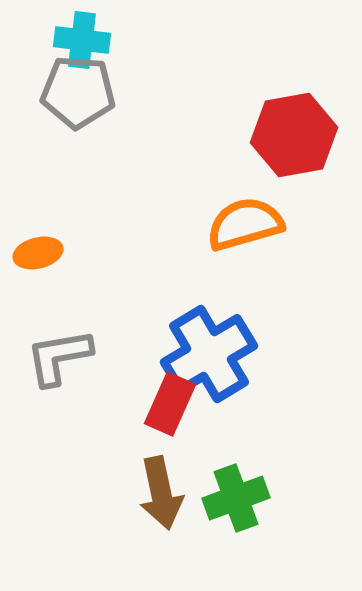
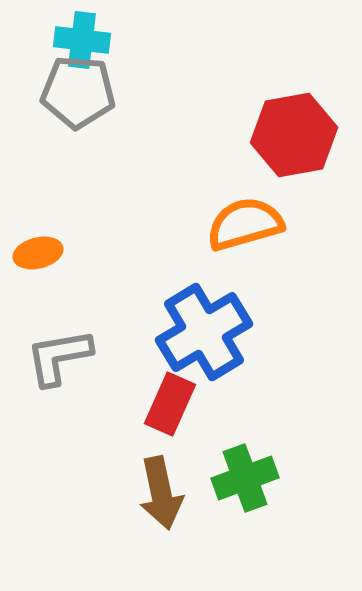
blue cross: moved 5 px left, 22 px up
green cross: moved 9 px right, 20 px up
